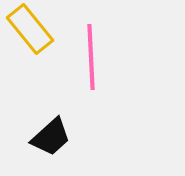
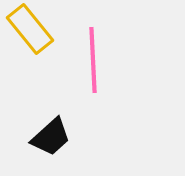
pink line: moved 2 px right, 3 px down
